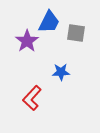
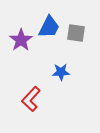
blue trapezoid: moved 5 px down
purple star: moved 6 px left, 1 px up
red L-shape: moved 1 px left, 1 px down
